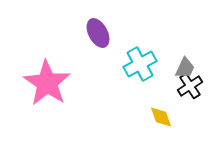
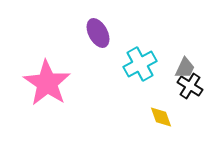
black cross: rotated 25 degrees counterclockwise
